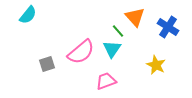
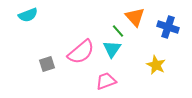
cyan semicircle: rotated 30 degrees clockwise
blue cross: rotated 15 degrees counterclockwise
